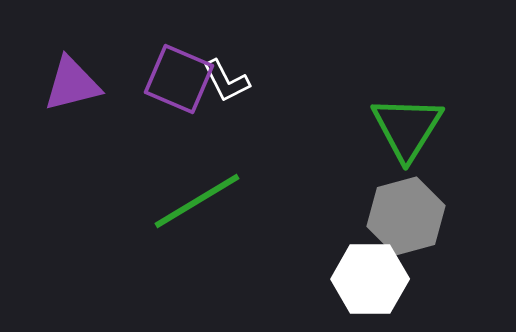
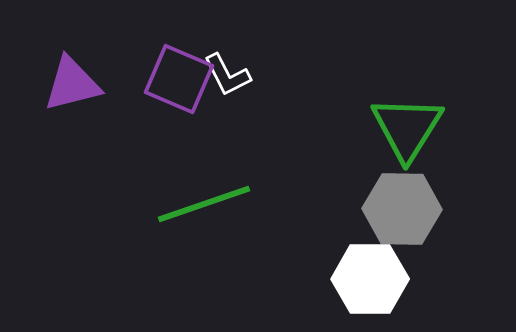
white L-shape: moved 1 px right, 6 px up
green line: moved 7 px right, 3 px down; rotated 12 degrees clockwise
gray hexagon: moved 4 px left, 7 px up; rotated 16 degrees clockwise
